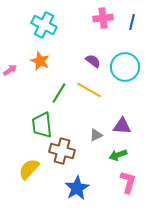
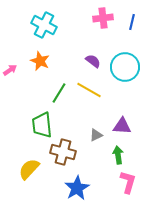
brown cross: moved 1 px right, 1 px down
green arrow: rotated 102 degrees clockwise
